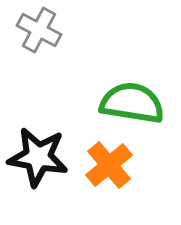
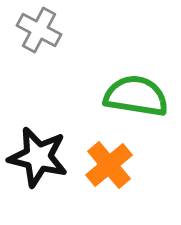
green semicircle: moved 4 px right, 7 px up
black star: rotated 4 degrees clockwise
